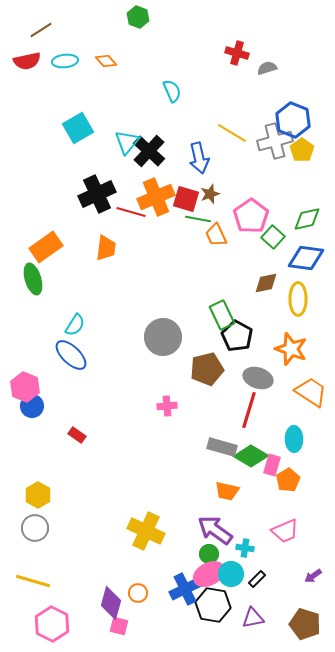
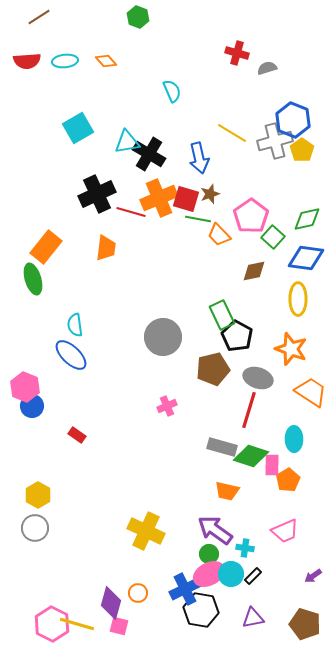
brown line at (41, 30): moved 2 px left, 13 px up
red semicircle at (27, 61): rotated 8 degrees clockwise
cyan triangle at (127, 142): rotated 40 degrees clockwise
black cross at (149, 151): moved 3 px down; rotated 12 degrees counterclockwise
orange cross at (156, 197): moved 3 px right, 1 px down
orange trapezoid at (216, 235): moved 3 px right; rotated 20 degrees counterclockwise
orange rectangle at (46, 247): rotated 16 degrees counterclockwise
brown diamond at (266, 283): moved 12 px left, 12 px up
cyan semicircle at (75, 325): rotated 140 degrees clockwise
brown pentagon at (207, 369): moved 6 px right
pink cross at (167, 406): rotated 18 degrees counterclockwise
green diamond at (251, 456): rotated 12 degrees counterclockwise
pink rectangle at (272, 465): rotated 15 degrees counterclockwise
black rectangle at (257, 579): moved 4 px left, 3 px up
yellow line at (33, 581): moved 44 px right, 43 px down
black hexagon at (213, 605): moved 12 px left, 5 px down
